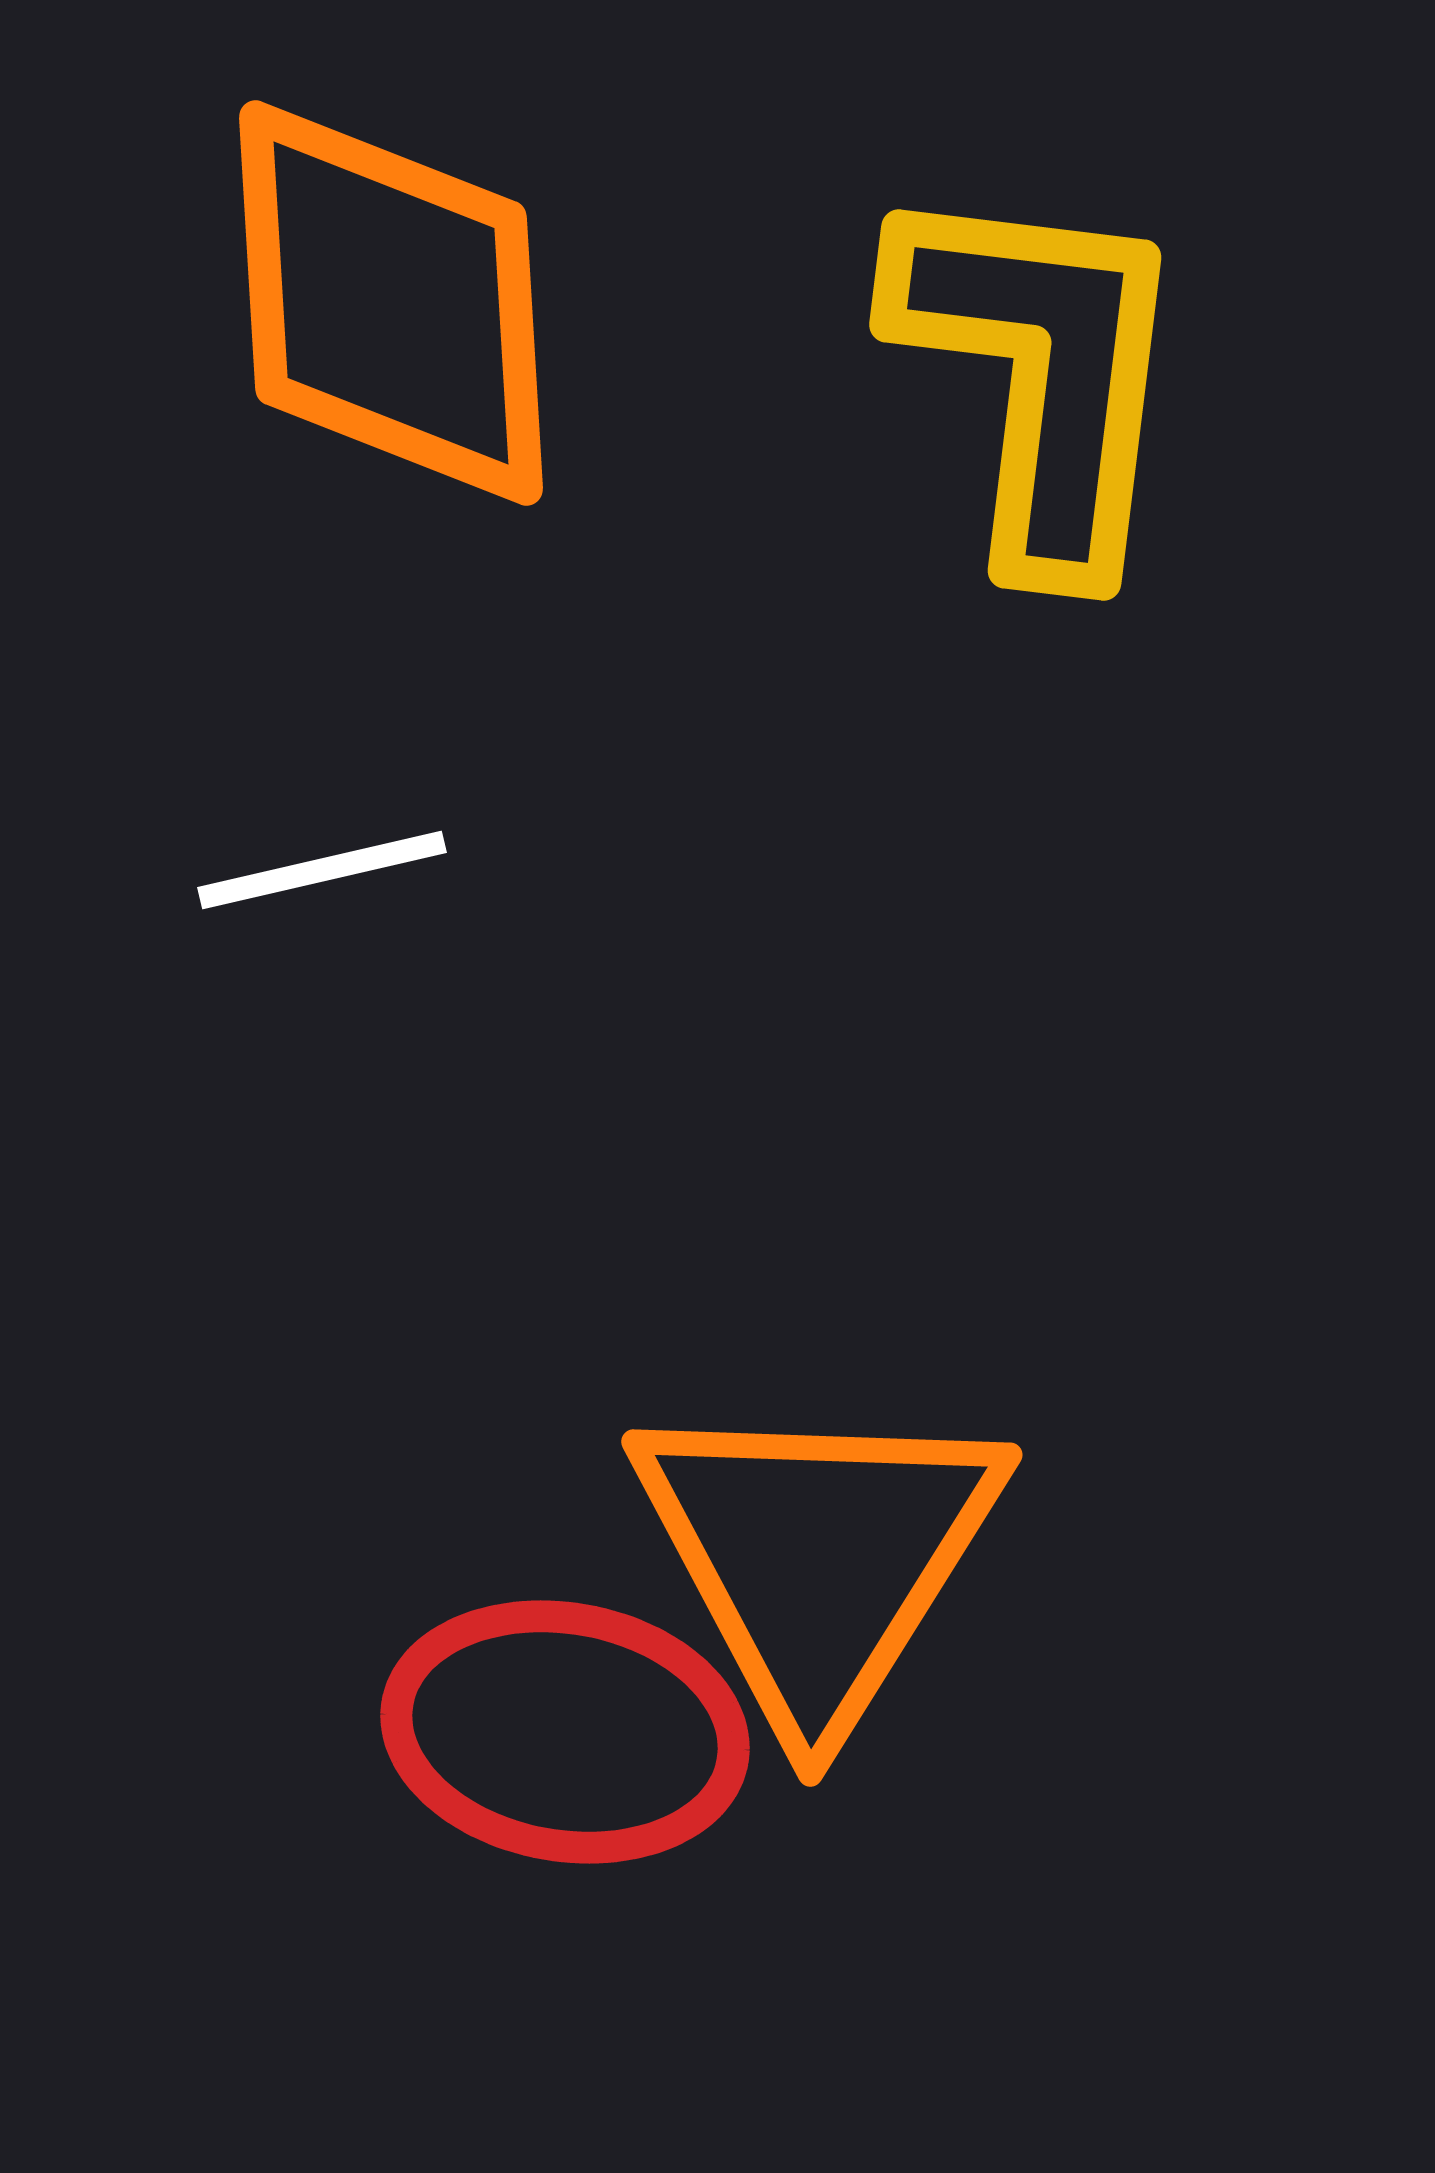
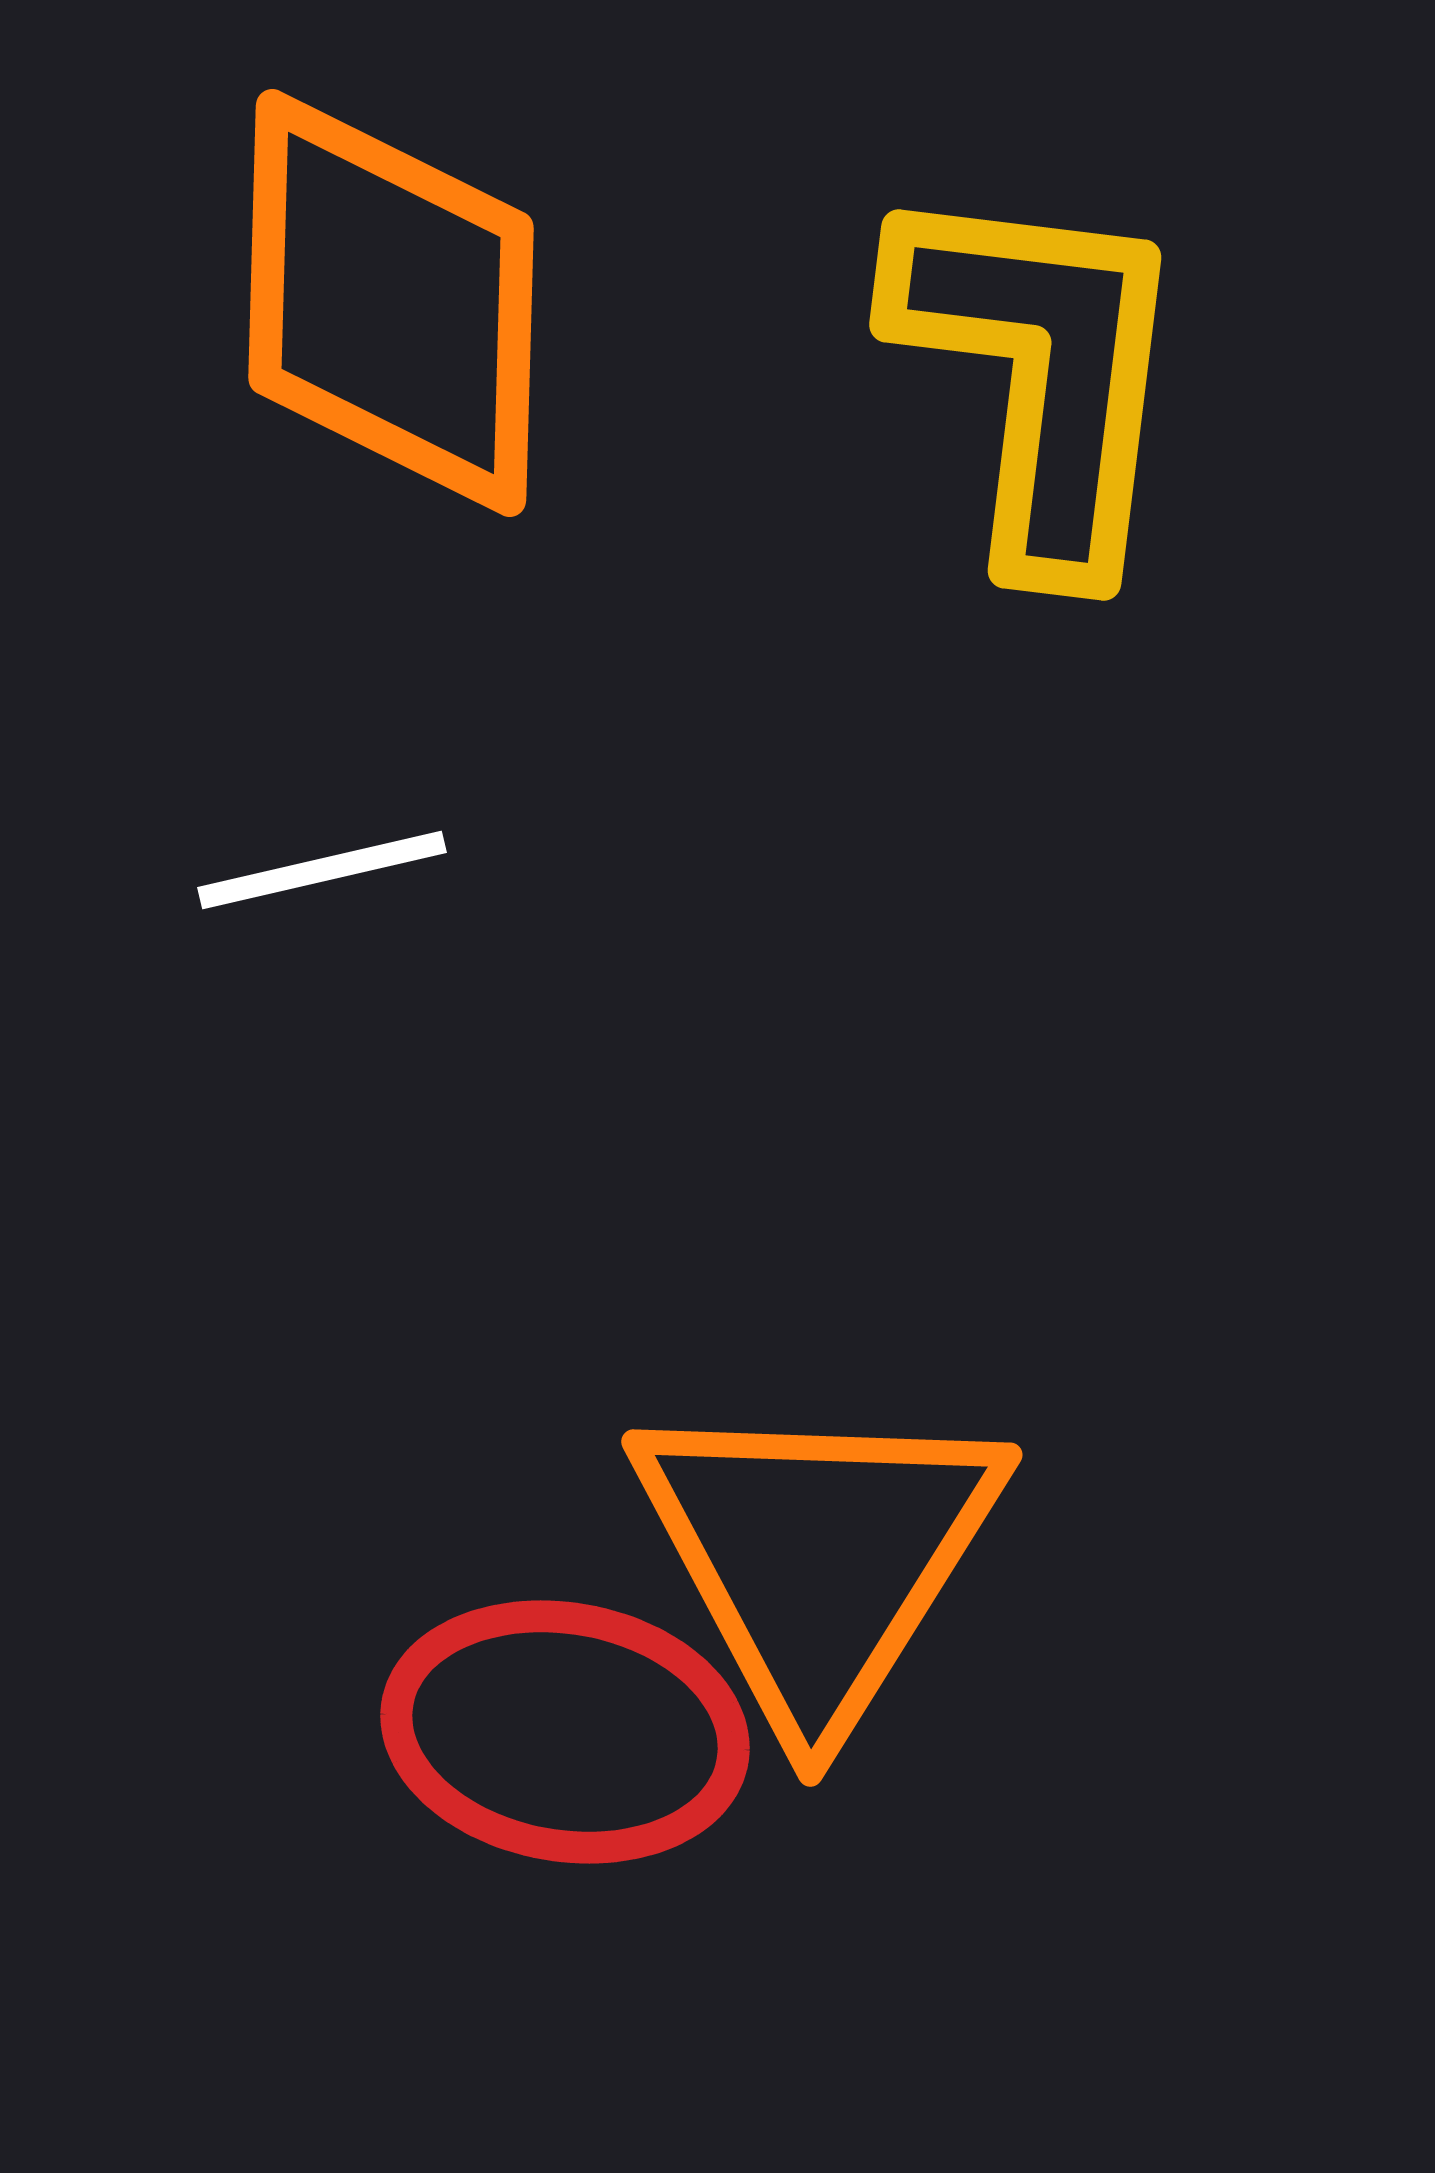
orange diamond: rotated 5 degrees clockwise
